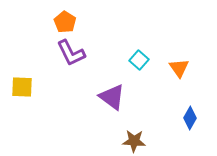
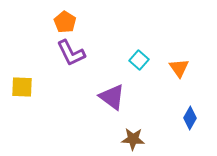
brown star: moved 1 px left, 2 px up
